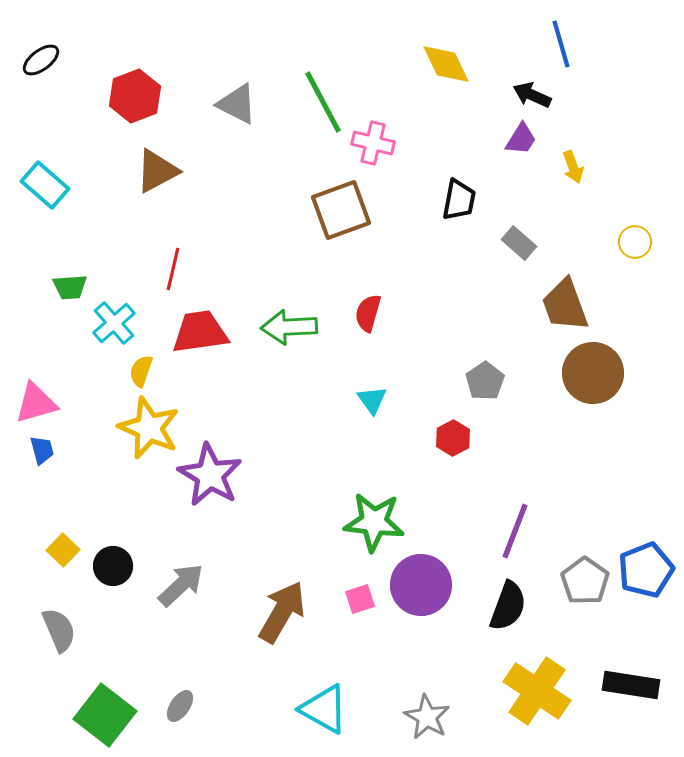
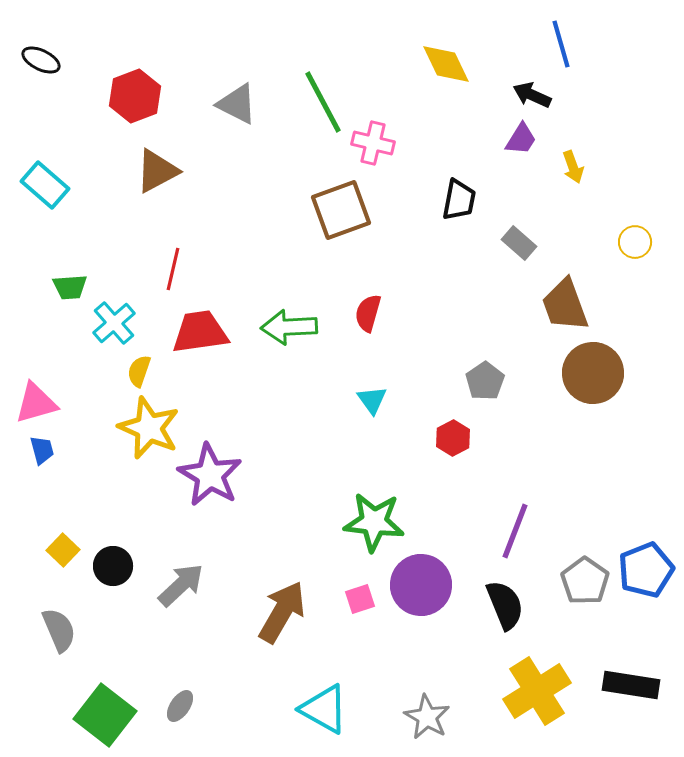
black ellipse at (41, 60): rotated 63 degrees clockwise
yellow semicircle at (141, 371): moved 2 px left
black semicircle at (508, 606): moved 3 px left, 1 px up; rotated 42 degrees counterclockwise
yellow cross at (537, 691): rotated 24 degrees clockwise
